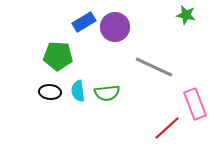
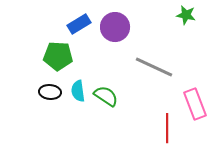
blue rectangle: moved 5 px left, 2 px down
green semicircle: moved 1 px left, 3 px down; rotated 140 degrees counterclockwise
red line: rotated 48 degrees counterclockwise
